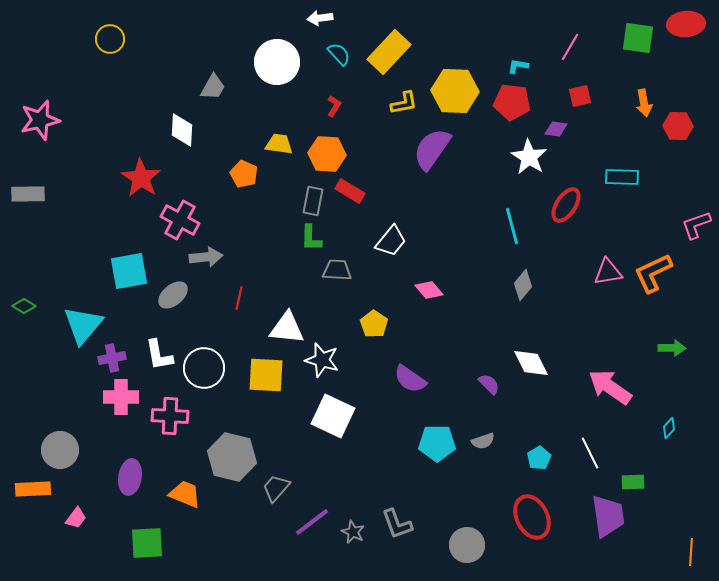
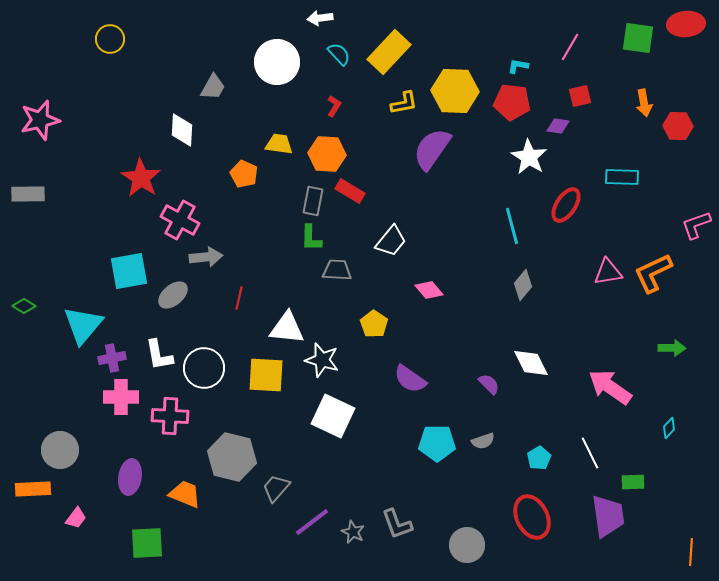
purple diamond at (556, 129): moved 2 px right, 3 px up
